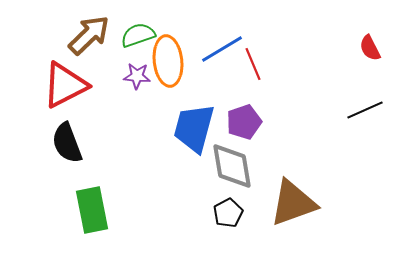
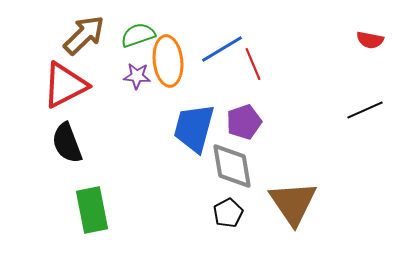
brown arrow: moved 5 px left
red semicircle: moved 8 px up; rotated 52 degrees counterclockwise
brown triangle: rotated 44 degrees counterclockwise
